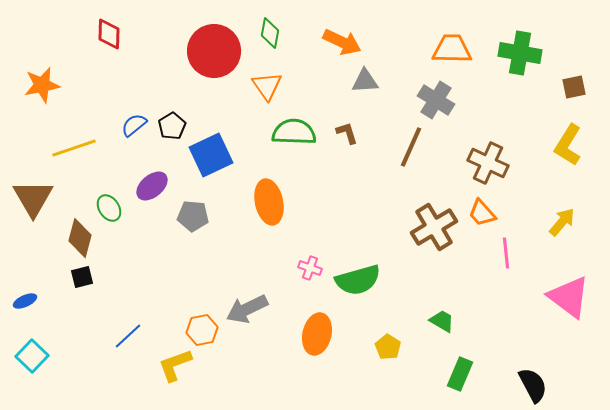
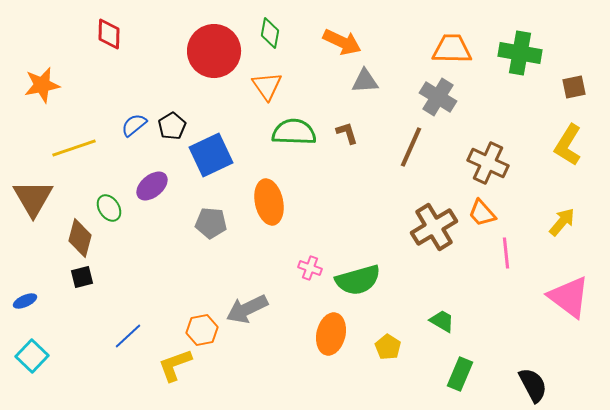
gray cross at (436, 100): moved 2 px right, 3 px up
gray pentagon at (193, 216): moved 18 px right, 7 px down
orange ellipse at (317, 334): moved 14 px right
